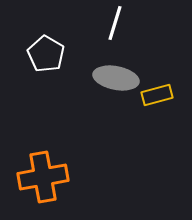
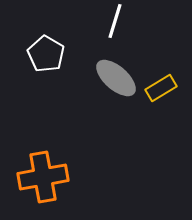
white line: moved 2 px up
gray ellipse: rotated 30 degrees clockwise
yellow rectangle: moved 4 px right, 7 px up; rotated 16 degrees counterclockwise
